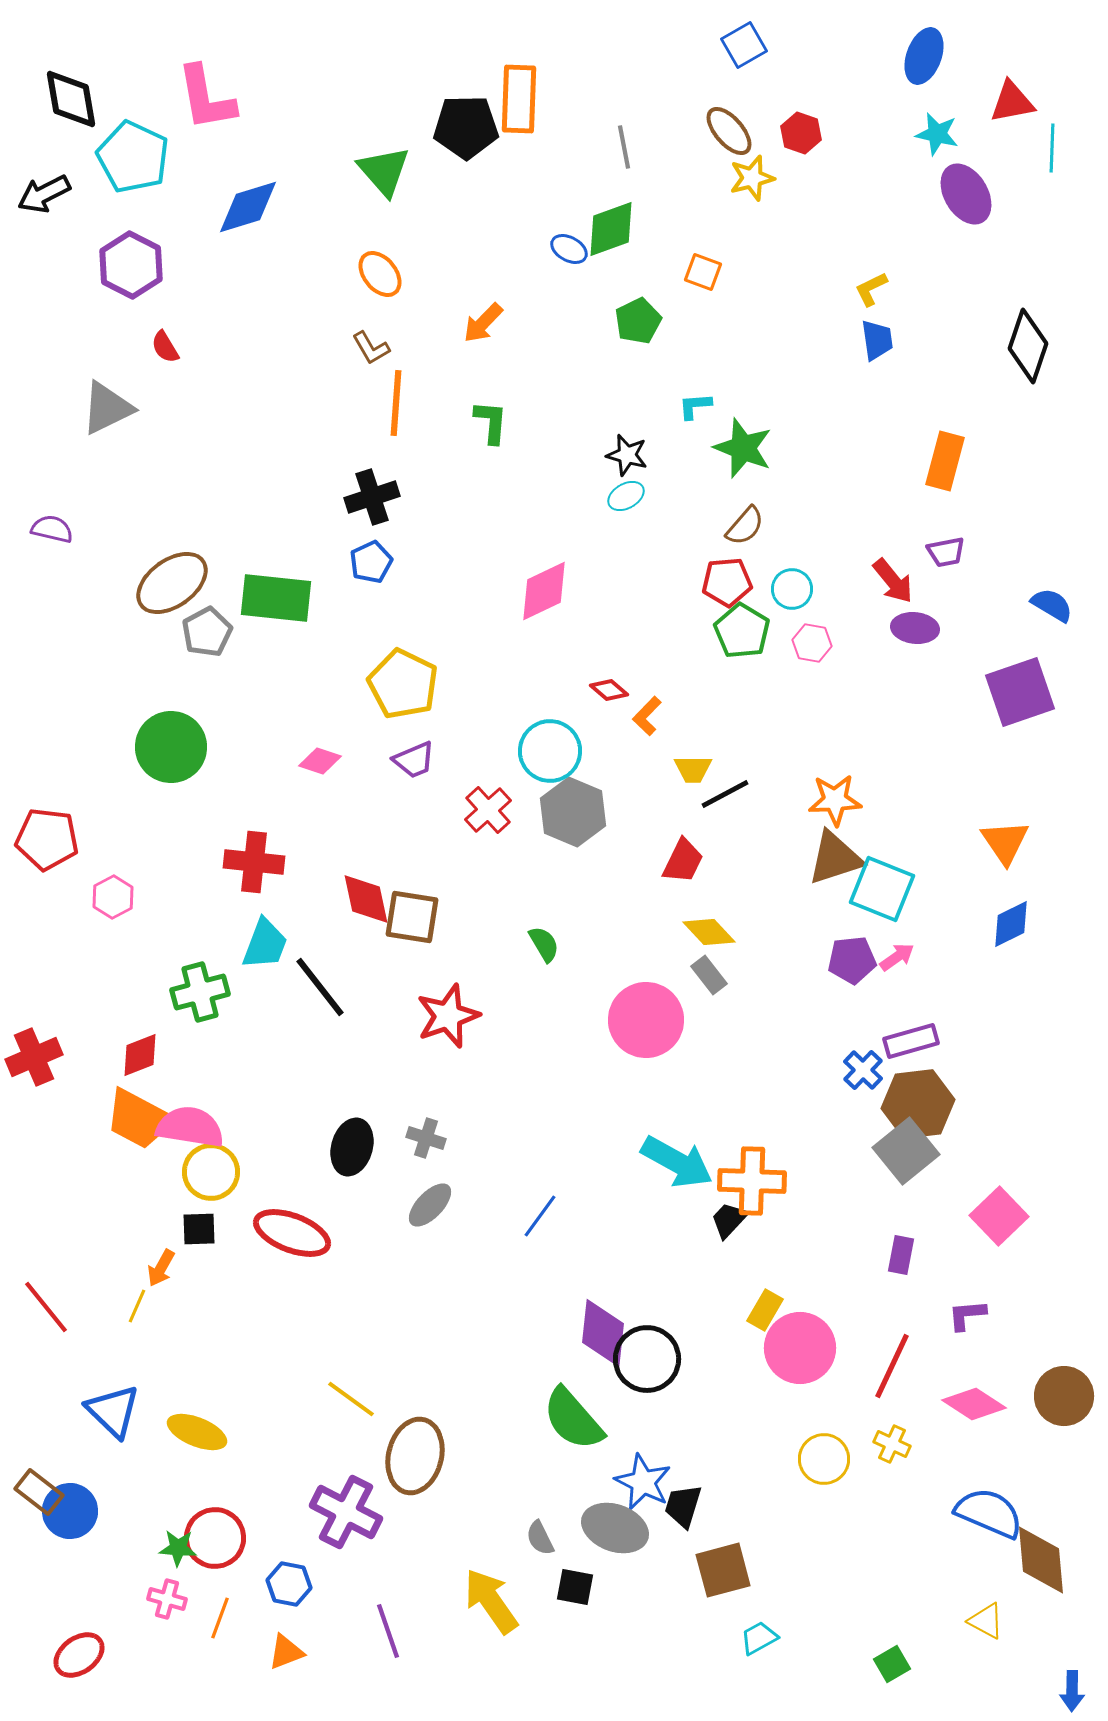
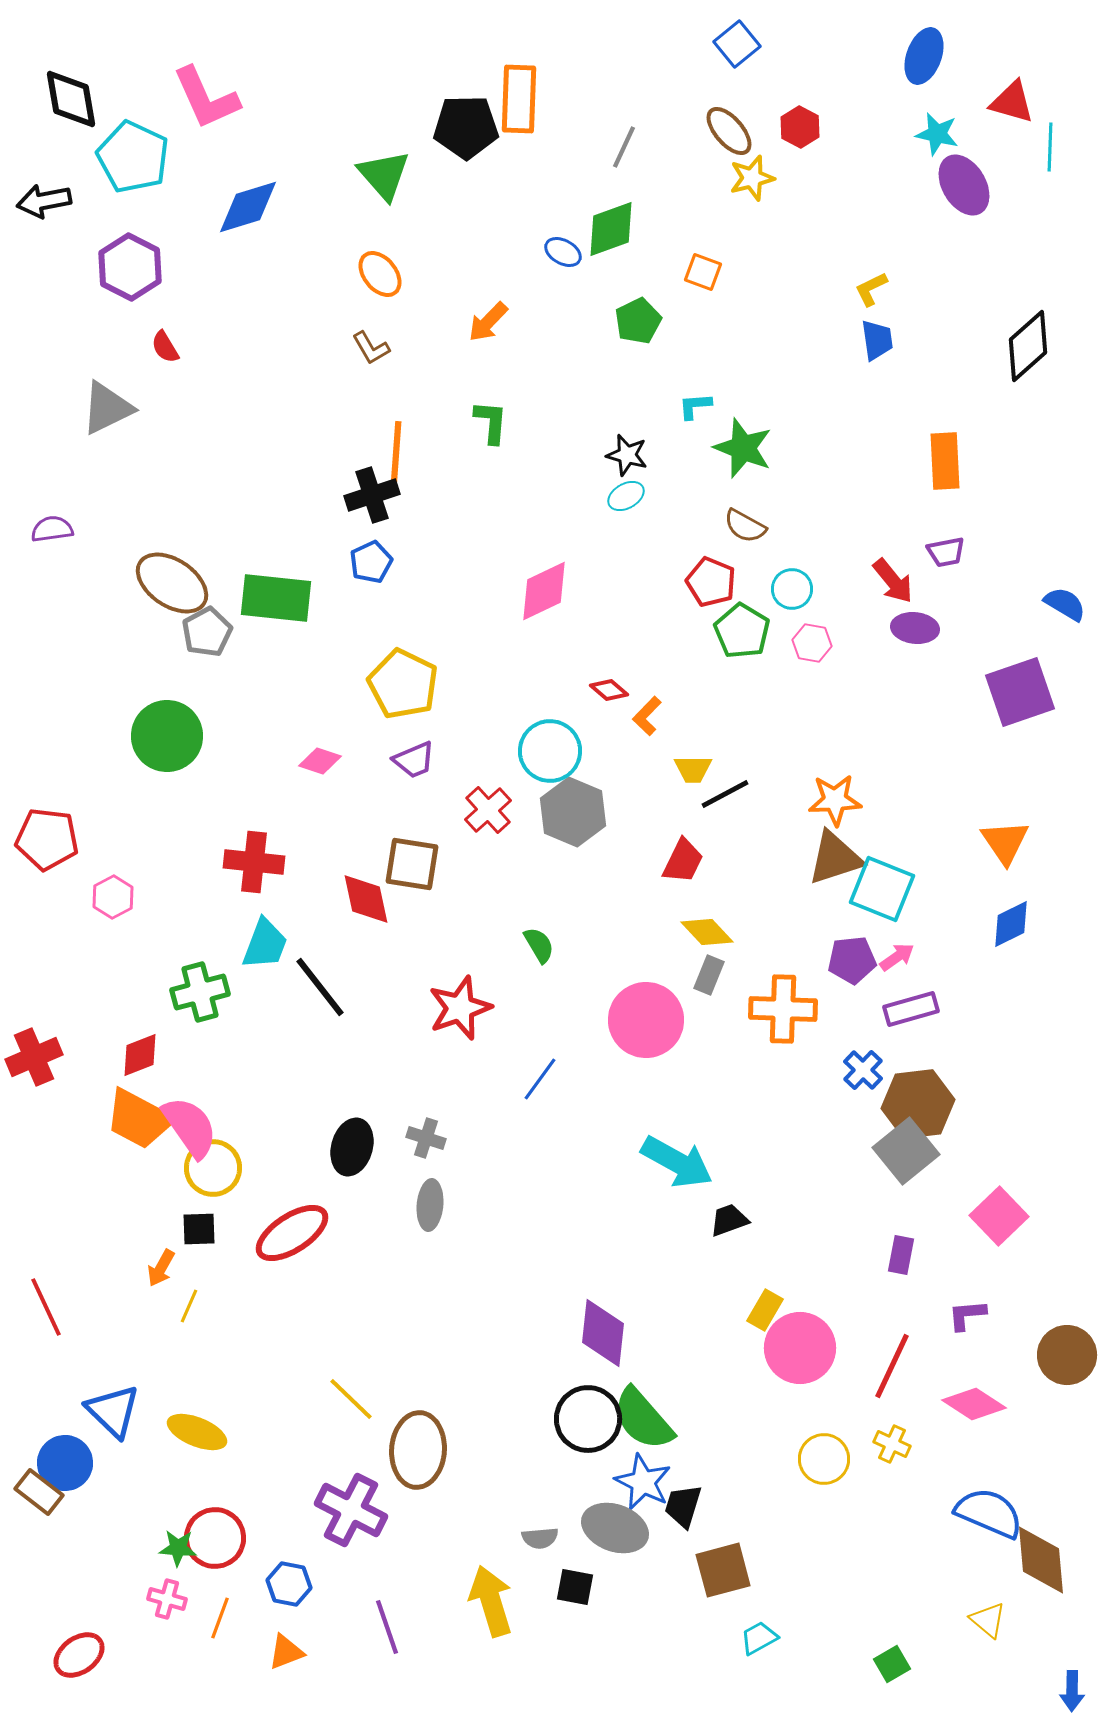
blue square at (744, 45): moved 7 px left, 1 px up; rotated 9 degrees counterclockwise
pink L-shape at (206, 98): rotated 14 degrees counterclockwise
red triangle at (1012, 102): rotated 27 degrees clockwise
red hexagon at (801, 133): moved 1 px left, 6 px up; rotated 9 degrees clockwise
gray line at (624, 147): rotated 36 degrees clockwise
cyan line at (1052, 148): moved 2 px left, 1 px up
green triangle at (384, 171): moved 4 px down
black arrow at (44, 194): moved 7 px down; rotated 16 degrees clockwise
purple ellipse at (966, 194): moved 2 px left, 9 px up
blue ellipse at (569, 249): moved 6 px left, 3 px down
purple hexagon at (131, 265): moved 1 px left, 2 px down
orange arrow at (483, 323): moved 5 px right, 1 px up
black diamond at (1028, 346): rotated 30 degrees clockwise
orange line at (396, 403): moved 51 px down
orange rectangle at (945, 461): rotated 18 degrees counterclockwise
black cross at (372, 497): moved 2 px up
brown semicircle at (745, 526): rotated 78 degrees clockwise
purple semicircle at (52, 529): rotated 21 degrees counterclockwise
red pentagon at (727, 582): moved 16 px left; rotated 27 degrees clockwise
brown ellipse at (172, 583): rotated 70 degrees clockwise
blue semicircle at (1052, 605): moved 13 px right, 1 px up
green circle at (171, 747): moved 4 px left, 11 px up
brown square at (412, 917): moved 53 px up
yellow diamond at (709, 932): moved 2 px left
green semicircle at (544, 944): moved 5 px left, 1 px down
gray rectangle at (709, 975): rotated 60 degrees clockwise
red star at (448, 1016): moved 12 px right, 8 px up
purple rectangle at (911, 1041): moved 32 px up
pink semicircle at (190, 1127): rotated 46 degrees clockwise
yellow circle at (211, 1172): moved 2 px right, 4 px up
orange cross at (752, 1181): moved 31 px right, 172 px up
gray ellipse at (430, 1205): rotated 39 degrees counterclockwise
blue line at (540, 1216): moved 137 px up
black trapezoid at (729, 1220): rotated 27 degrees clockwise
red ellipse at (292, 1233): rotated 54 degrees counterclockwise
yellow line at (137, 1306): moved 52 px right
red line at (46, 1307): rotated 14 degrees clockwise
black circle at (647, 1359): moved 59 px left, 60 px down
brown circle at (1064, 1396): moved 3 px right, 41 px up
yellow line at (351, 1399): rotated 8 degrees clockwise
green semicircle at (573, 1419): moved 70 px right
brown ellipse at (415, 1456): moved 3 px right, 6 px up; rotated 10 degrees counterclockwise
blue circle at (70, 1511): moved 5 px left, 48 px up
purple cross at (346, 1512): moved 5 px right, 2 px up
gray semicircle at (540, 1538): rotated 69 degrees counterclockwise
yellow arrow at (491, 1601): rotated 18 degrees clockwise
yellow triangle at (986, 1621): moved 2 px right, 1 px up; rotated 12 degrees clockwise
purple line at (388, 1631): moved 1 px left, 4 px up
